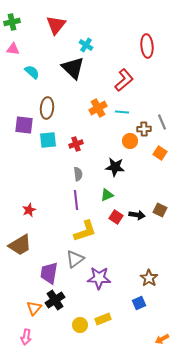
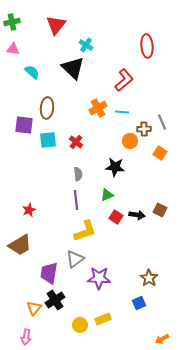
red cross: moved 2 px up; rotated 32 degrees counterclockwise
